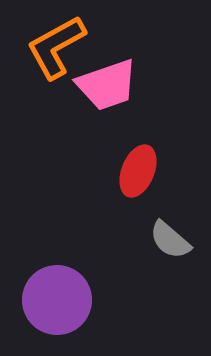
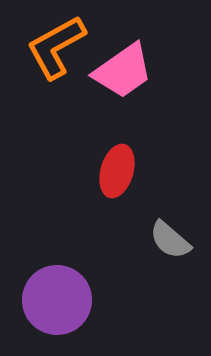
pink trapezoid: moved 16 px right, 14 px up; rotated 16 degrees counterclockwise
red ellipse: moved 21 px left; rotated 6 degrees counterclockwise
